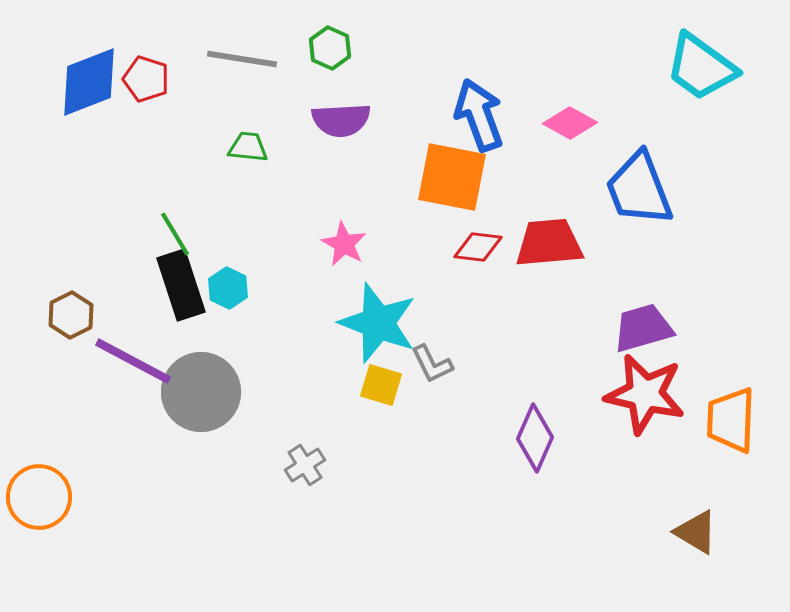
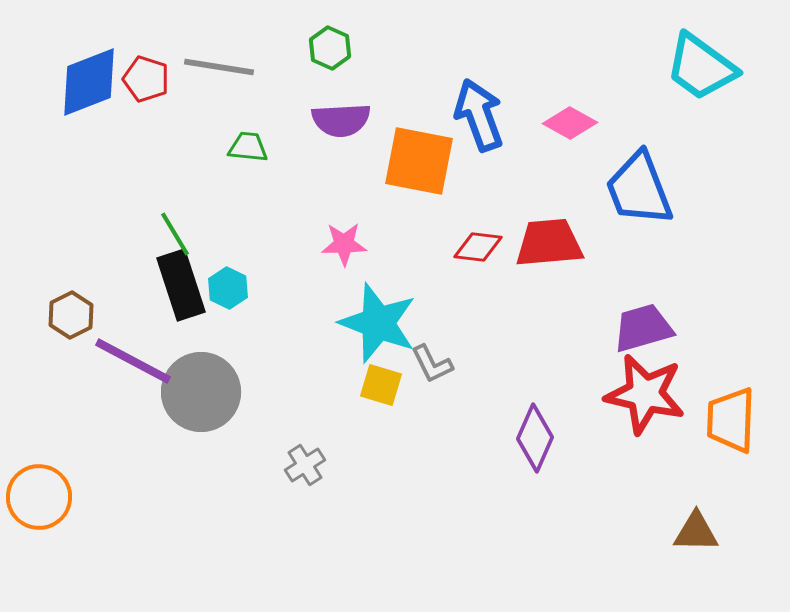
gray line: moved 23 px left, 8 px down
orange square: moved 33 px left, 16 px up
pink star: rotated 30 degrees counterclockwise
brown triangle: rotated 30 degrees counterclockwise
